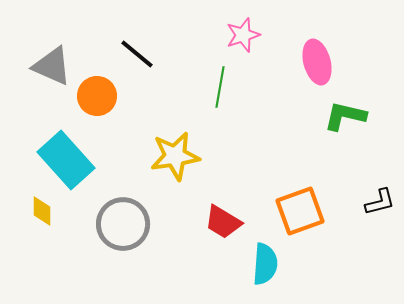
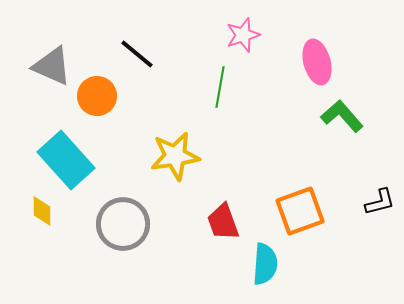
green L-shape: moved 3 px left; rotated 36 degrees clockwise
red trapezoid: rotated 39 degrees clockwise
